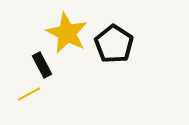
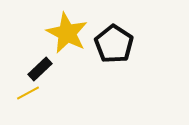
black rectangle: moved 2 px left, 4 px down; rotated 75 degrees clockwise
yellow line: moved 1 px left, 1 px up
